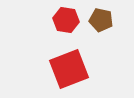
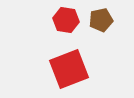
brown pentagon: rotated 25 degrees counterclockwise
